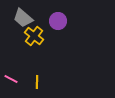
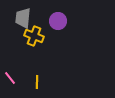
gray trapezoid: rotated 55 degrees clockwise
yellow cross: rotated 18 degrees counterclockwise
pink line: moved 1 px left, 1 px up; rotated 24 degrees clockwise
